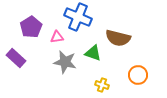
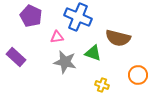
purple pentagon: moved 11 px up; rotated 15 degrees counterclockwise
purple rectangle: moved 1 px up
